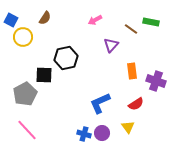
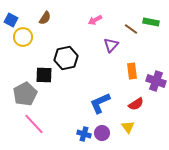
pink line: moved 7 px right, 6 px up
